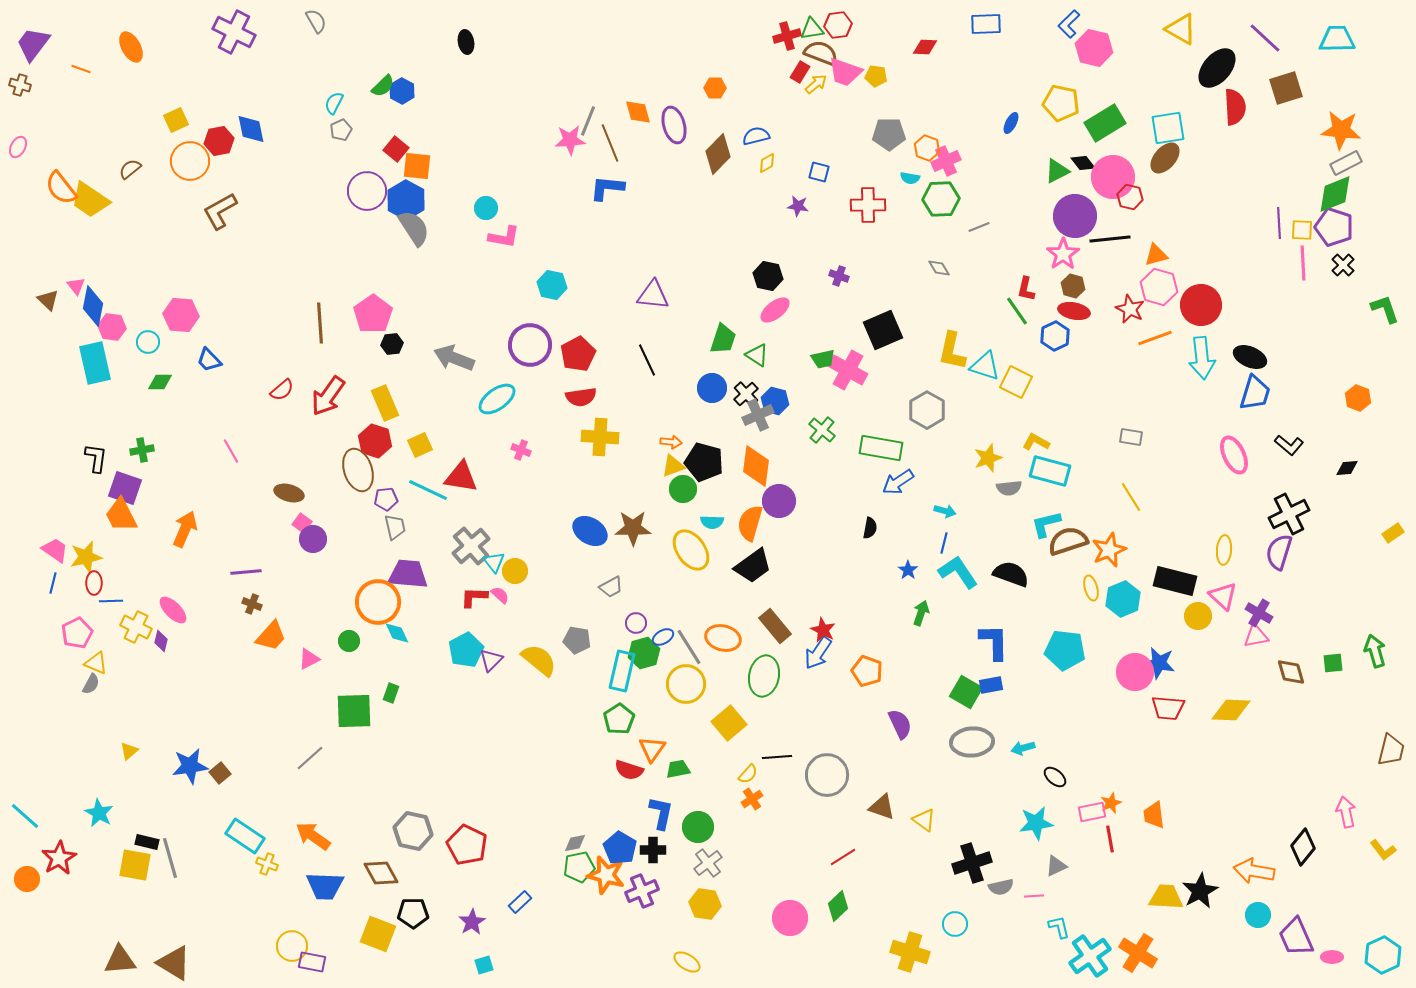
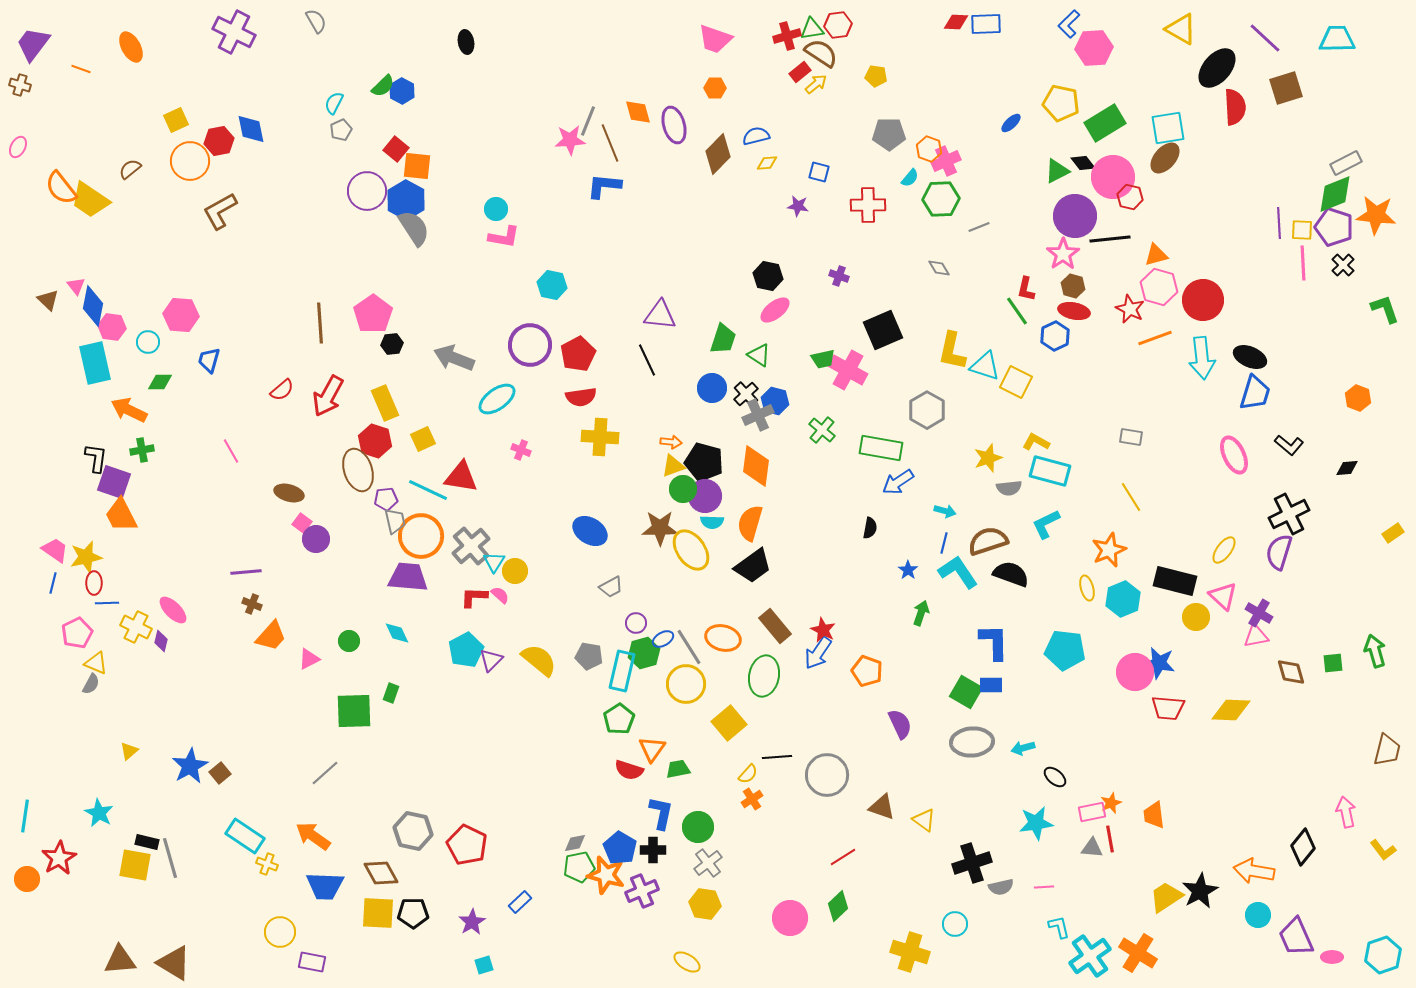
red diamond at (925, 47): moved 31 px right, 25 px up
pink hexagon at (1094, 48): rotated 18 degrees counterclockwise
brown semicircle at (821, 53): rotated 12 degrees clockwise
red rectangle at (800, 72): rotated 20 degrees clockwise
pink trapezoid at (845, 72): moved 130 px left, 33 px up
blue ellipse at (1011, 123): rotated 20 degrees clockwise
orange star at (1341, 130): moved 35 px right, 85 px down
orange hexagon at (927, 148): moved 2 px right, 1 px down
yellow diamond at (767, 163): rotated 25 degrees clockwise
cyan semicircle at (910, 178): rotated 60 degrees counterclockwise
blue L-shape at (607, 188): moved 3 px left, 2 px up
cyan circle at (486, 208): moved 10 px right, 1 px down
purple triangle at (653, 295): moved 7 px right, 20 px down
red circle at (1201, 305): moved 2 px right, 5 px up
green triangle at (757, 355): moved 2 px right
blue trapezoid at (209, 360): rotated 60 degrees clockwise
red arrow at (328, 396): rotated 6 degrees counterclockwise
yellow square at (420, 445): moved 3 px right, 6 px up
purple square at (125, 488): moved 11 px left, 6 px up
purple circle at (779, 501): moved 74 px left, 5 px up
cyan L-shape at (1046, 524): rotated 12 degrees counterclockwise
gray trapezoid at (395, 527): moved 6 px up
brown star at (633, 528): moved 27 px right
orange arrow at (185, 529): moved 56 px left, 119 px up; rotated 87 degrees counterclockwise
purple circle at (313, 539): moved 3 px right
brown semicircle at (1068, 541): moved 80 px left
yellow ellipse at (1224, 550): rotated 32 degrees clockwise
cyan triangle at (494, 562): rotated 10 degrees clockwise
purple trapezoid at (408, 574): moved 3 px down
yellow ellipse at (1091, 588): moved 4 px left
blue line at (111, 601): moved 4 px left, 2 px down
orange circle at (378, 602): moved 43 px right, 66 px up
yellow circle at (1198, 616): moved 2 px left, 1 px down
blue ellipse at (663, 637): moved 2 px down
gray pentagon at (577, 640): moved 12 px right, 16 px down
blue rectangle at (991, 685): rotated 10 degrees clockwise
brown trapezoid at (1391, 750): moved 4 px left
gray line at (310, 758): moved 15 px right, 15 px down
blue star at (190, 766): rotated 21 degrees counterclockwise
cyan line at (25, 816): rotated 56 degrees clockwise
gray triangle at (1056, 866): moved 36 px right, 18 px up; rotated 30 degrees clockwise
pink line at (1034, 896): moved 10 px right, 9 px up
yellow trapezoid at (1166, 897): rotated 36 degrees counterclockwise
yellow square at (378, 934): moved 21 px up; rotated 18 degrees counterclockwise
yellow circle at (292, 946): moved 12 px left, 14 px up
cyan hexagon at (1383, 955): rotated 6 degrees clockwise
